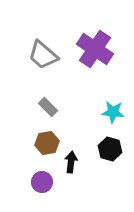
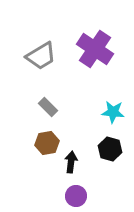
gray trapezoid: moved 2 px left, 1 px down; rotated 72 degrees counterclockwise
purple circle: moved 34 px right, 14 px down
